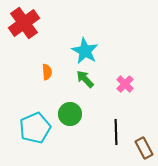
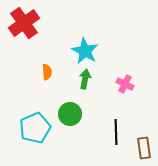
green arrow: rotated 54 degrees clockwise
pink cross: rotated 18 degrees counterclockwise
brown rectangle: rotated 20 degrees clockwise
